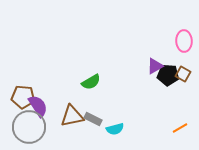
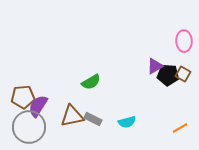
brown pentagon: rotated 10 degrees counterclockwise
purple semicircle: rotated 115 degrees counterclockwise
cyan semicircle: moved 12 px right, 7 px up
